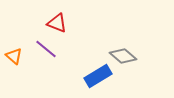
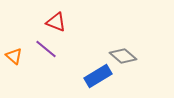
red triangle: moved 1 px left, 1 px up
